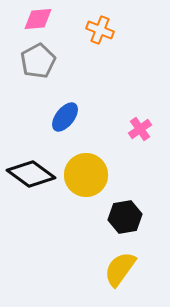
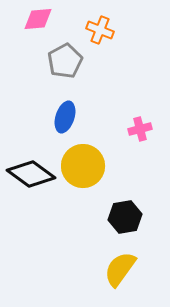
gray pentagon: moved 27 px right
blue ellipse: rotated 20 degrees counterclockwise
pink cross: rotated 20 degrees clockwise
yellow circle: moved 3 px left, 9 px up
